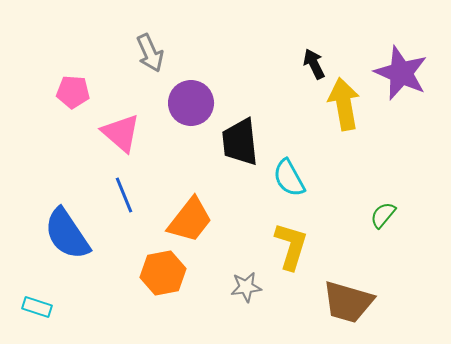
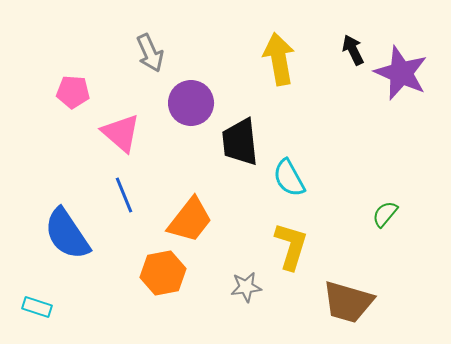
black arrow: moved 39 px right, 14 px up
yellow arrow: moved 65 px left, 45 px up
green semicircle: moved 2 px right, 1 px up
